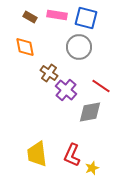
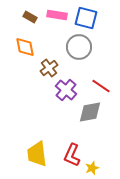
brown cross: moved 5 px up; rotated 18 degrees clockwise
